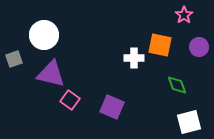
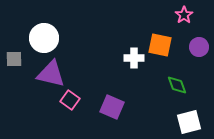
white circle: moved 3 px down
gray square: rotated 18 degrees clockwise
